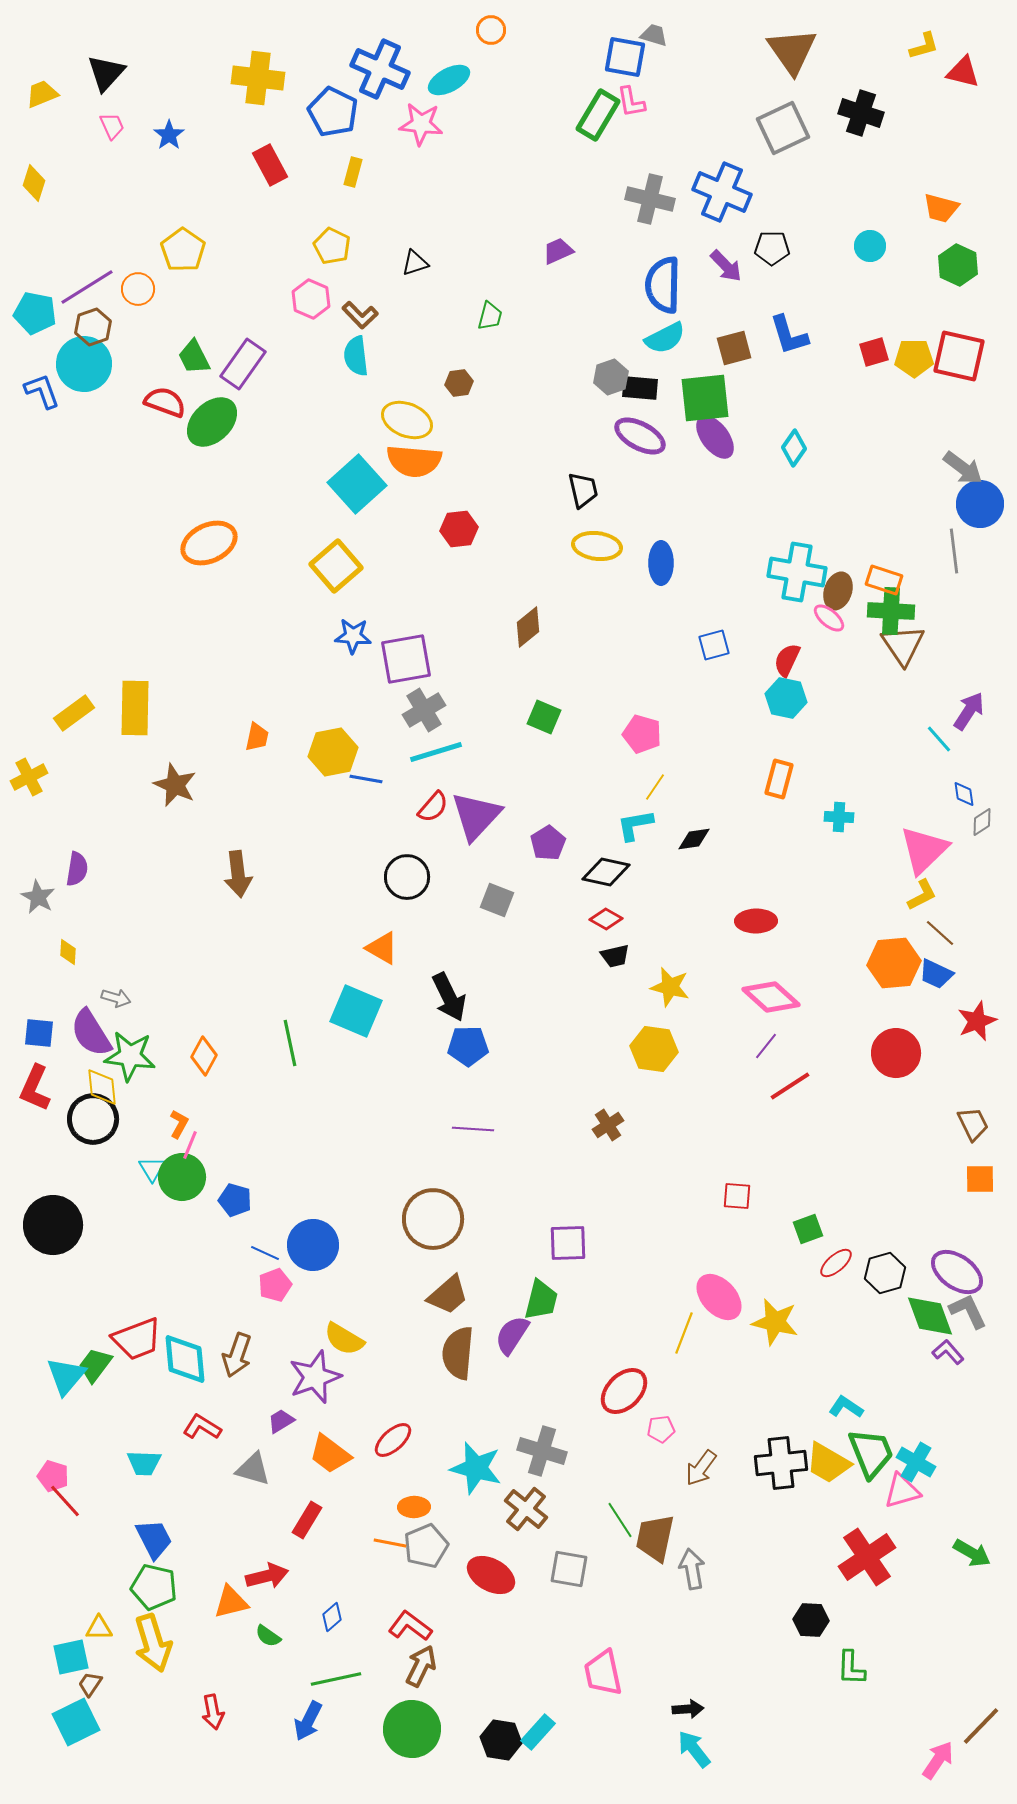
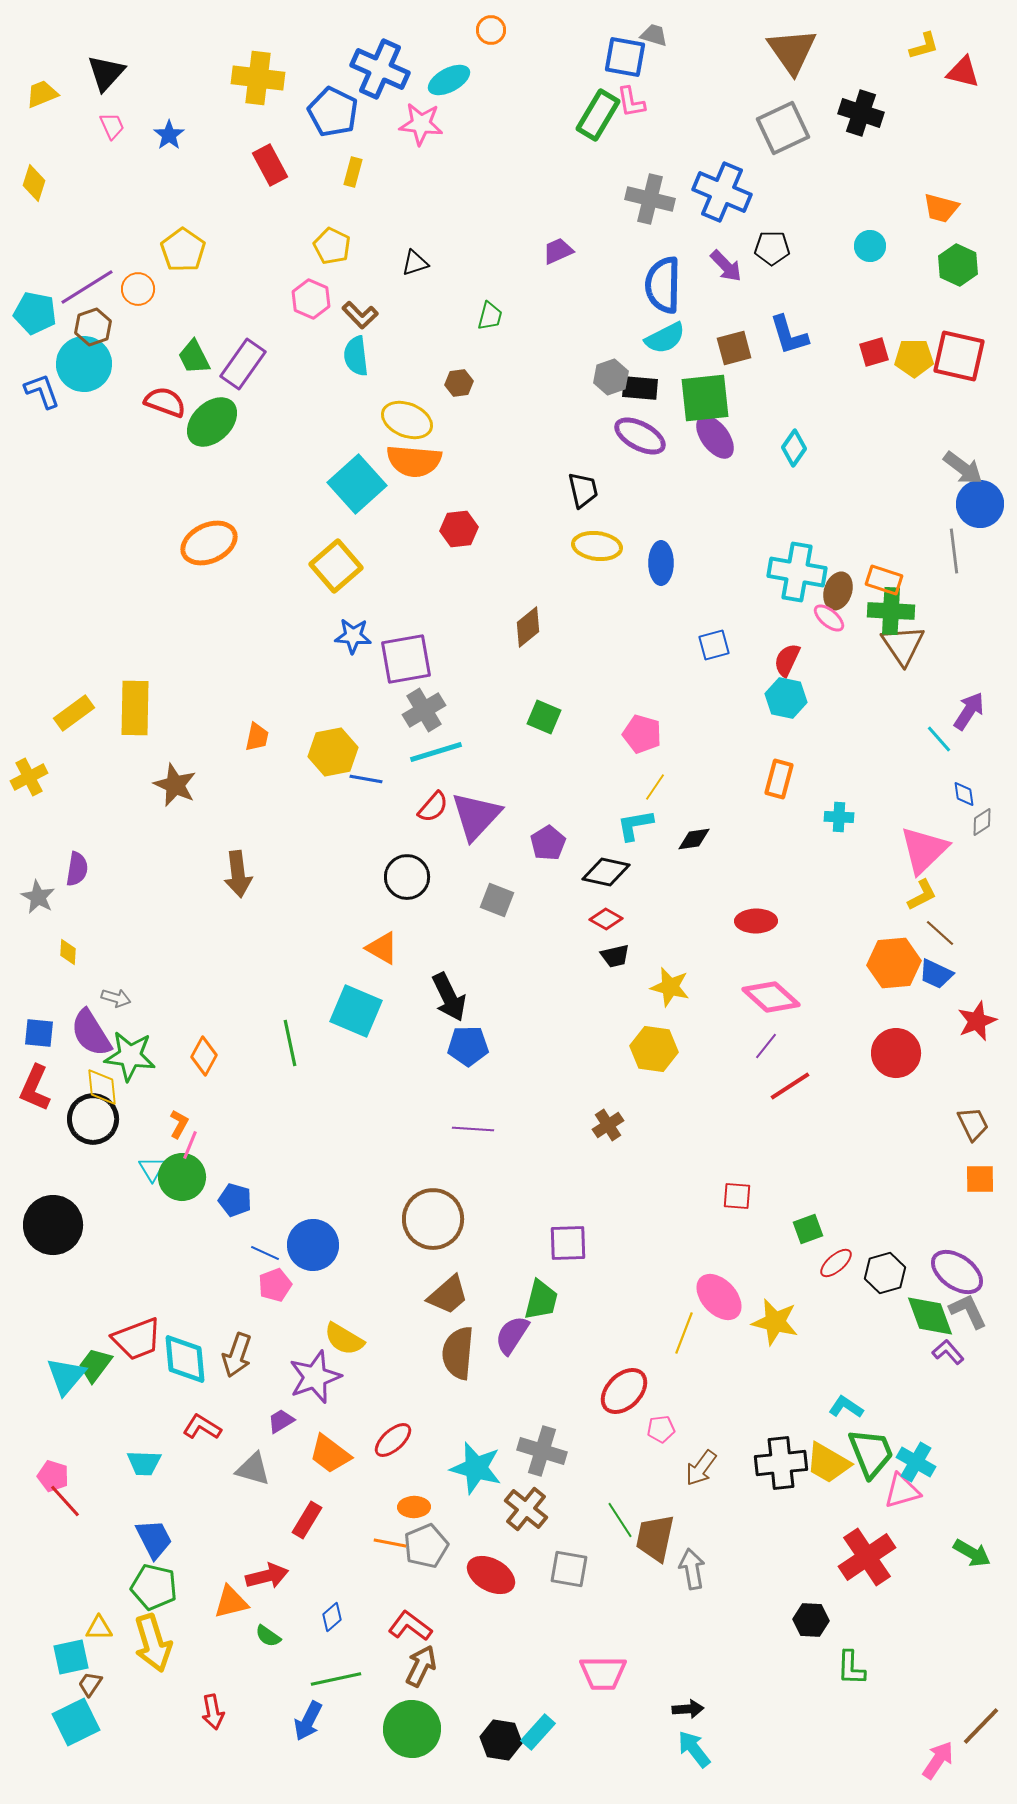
pink trapezoid at (603, 1673): rotated 78 degrees counterclockwise
